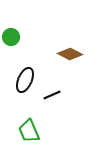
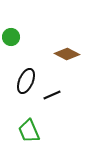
brown diamond: moved 3 px left
black ellipse: moved 1 px right, 1 px down
